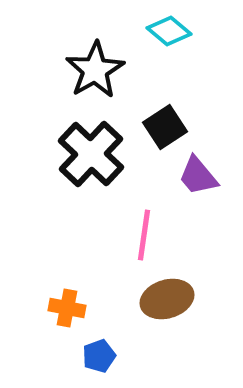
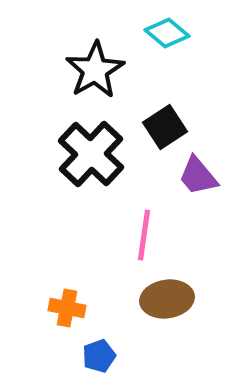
cyan diamond: moved 2 px left, 2 px down
brown ellipse: rotated 9 degrees clockwise
